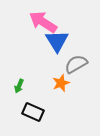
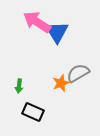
pink arrow: moved 6 px left
blue triangle: moved 9 px up
gray semicircle: moved 2 px right, 9 px down
green arrow: rotated 16 degrees counterclockwise
